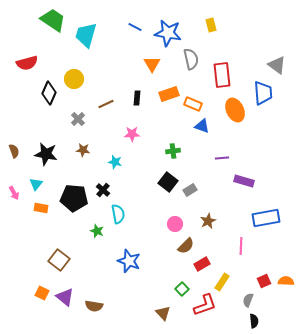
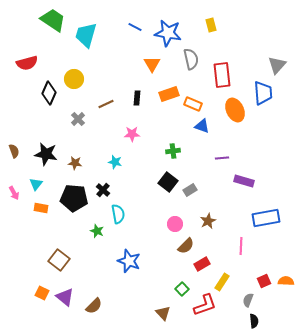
gray triangle at (277, 65): rotated 36 degrees clockwise
brown star at (83, 150): moved 8 px left, 13 px down
brown semicircle at (94, 306): rotated 54 degrees counterclockwise
